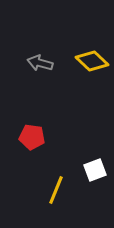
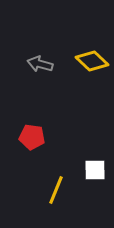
gray arrow: moved 1 px down
white square: rotated 20 degrees clockwise
